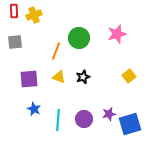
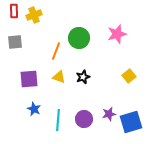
blue square: moved 1 px right, 2 px up
